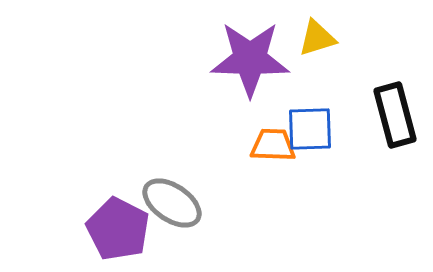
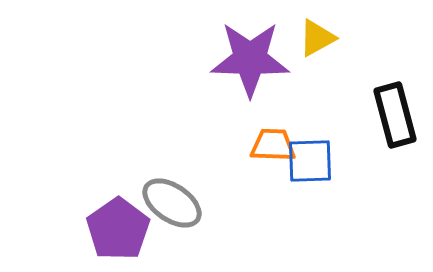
yellow triangle: rotated 12 degrees counterclockwise
blue square: moved 32 px down
purple pentagon: rotated 10 degrees clockwise
